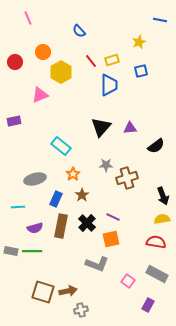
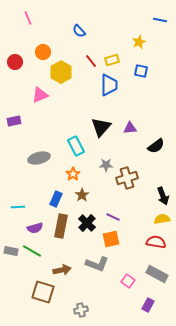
blue square at (141, 71): rotated 24 degrees clockwise
cyan rectangle at (61, 146): moved 15 px right; rotated 24 degrees clockwise
gray ellipse at (35, 179): moved 4 px right, 21 px up
green line at (32, 251): rotated 30 degrees clockwise
brown arrow at (68, 291): moved 6 px left, 21 px up
